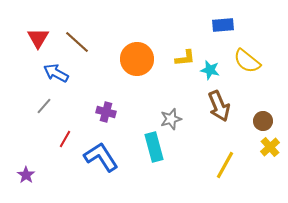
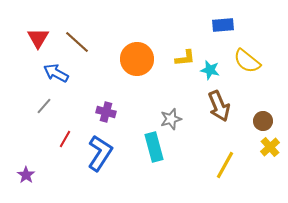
blue L-shape: moved 1 px left, 4 px up; rotated 66 degrees clockwise
